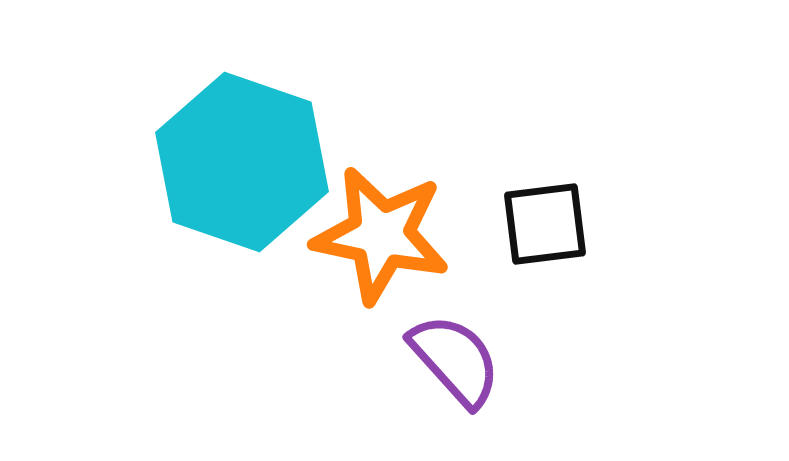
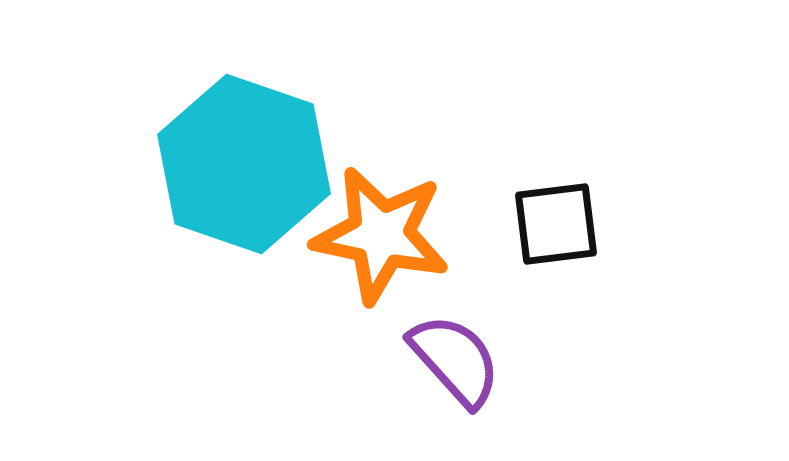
cyan hexagon: moved 2 px right, 2 px down
black square: moved 11 px right
